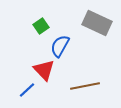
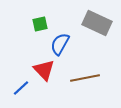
green square: moved 1 px left, 2 px up; rotated 21 degrees clockwise
blue semicircle: moved 2 px up
brown line: moved 8 px up
blue line: moved 6 px left, 2 px up
